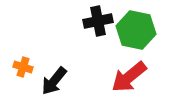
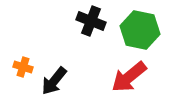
black cross: moved 7 px left; rotated 32 degrees clockwise
green hexagon: moved 4 px right
